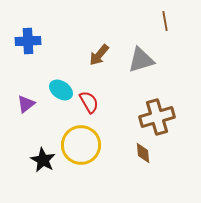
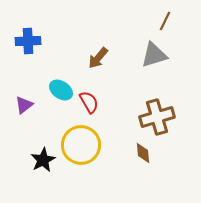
brown line: rotated 36 degrees clockwise
brown arrow: moved 1 px left, 3 px down
gray triangle: moved 13 px right, 5 px up
purple triangle: moved 2 px left, 1 px down
black star: rotated 15 degrees clockwise
